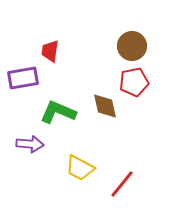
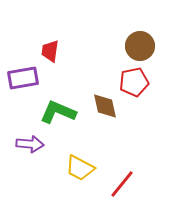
brown circle: moved 8 px right
